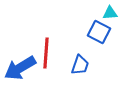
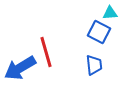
red line: moved 1 px up; rotated 20 degrees counterclockwise
blue trapezoid: moved 14 px right; rotated 25 degrees counterclockwise
